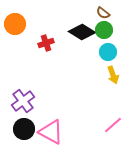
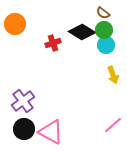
red cross: moved 7 px right
cyan circle: moved 2 px left, 7 px up
